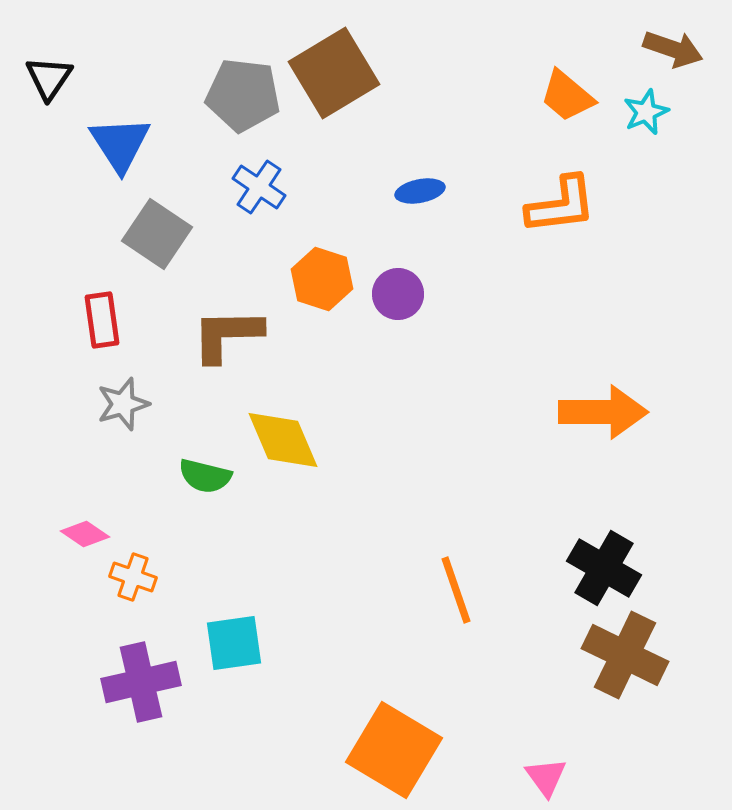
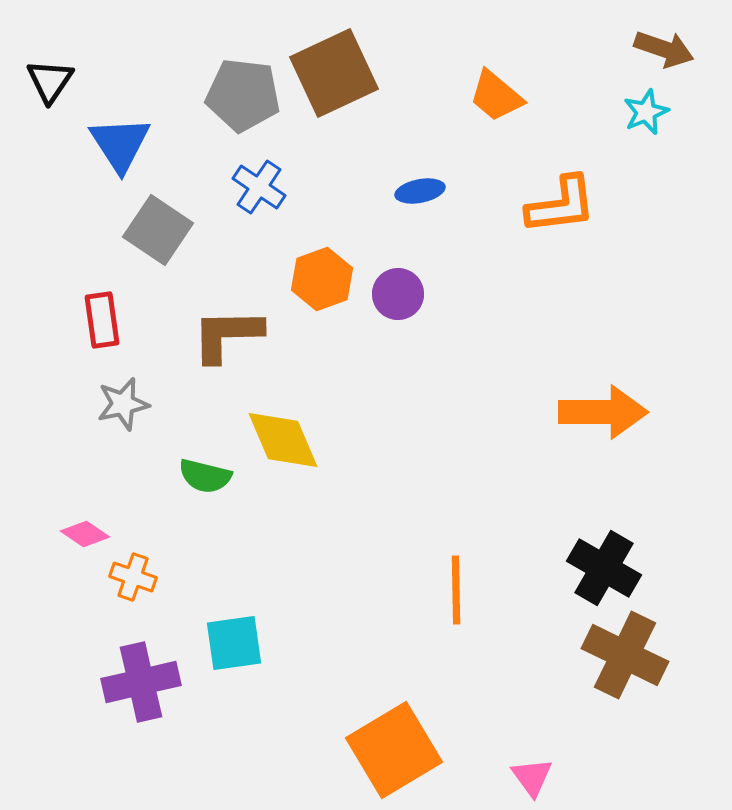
brown arrow: moved 9 px left
brown square: rotated 6 degrees clockwise
black triangle: moved 1 px right, 3 px down
orange trapezoid: moved 71 px left
gray square: moved 1 px right, 4 px up
orange hexagon: rotated 22 degrees clockwise
gray star: rotated 4 degrees clockwise
orange line: rotated 18 degrees clockwise
orange square: rotated 28 degrees clockwise
pink triangle: moved 14 px left
